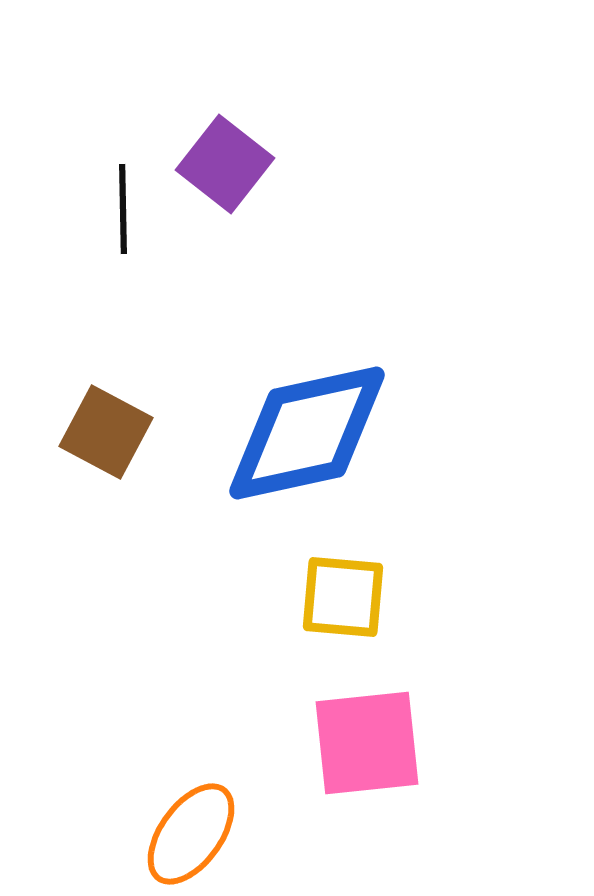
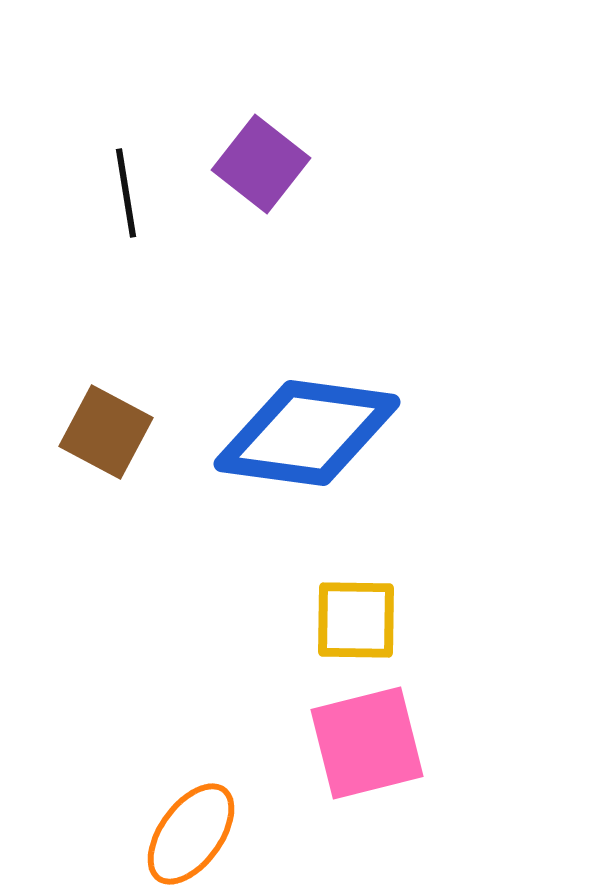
purple square: moved 36 px right
black line: moved 3 px right, 16 px up; rotated 8 degrees counterclockwise
blue diamond: rotated 20 degrees clockwise
yellow square: moved 13 px right, 23 px down; rotated 4 degrees counterclockwise
pink square: rotated 8 degrees counterclockwise
